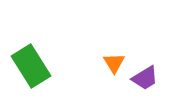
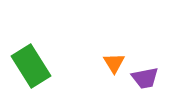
purple trapezoid: rotated 20 degrees clockwise
